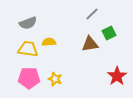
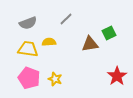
gray line: moved 26 px left, 5 px down
pink pentagon: rotated 20 degrees clockwise
